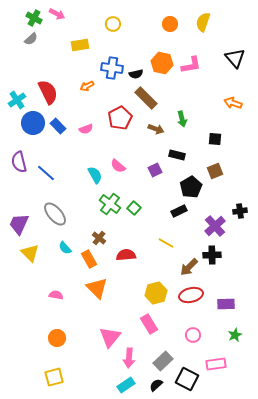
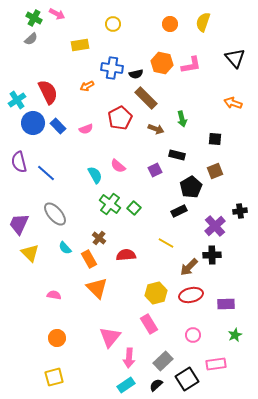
pink semicircle at (56, 295): moved 2 px left
black square at (187, 379): rotated 30 degrees clockwise
